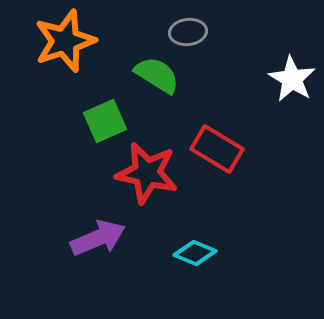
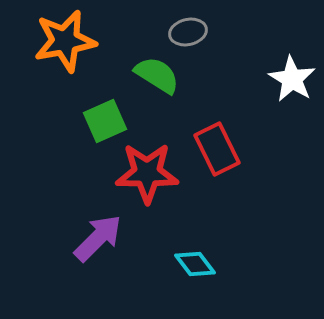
gray ellipse: rotated 6 degrees counterclockwise
orange star: rotated 8 degrees clockwise
red rectangle: rotated 33 degrees clockwise
red star: rotated 12 degrees counterclockwise
purple arrow: rotated 22 degrees counterclockwise
cyan diamond: moved 11 px down; rotated 30 degrees clockwise
